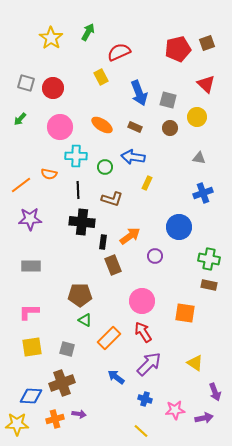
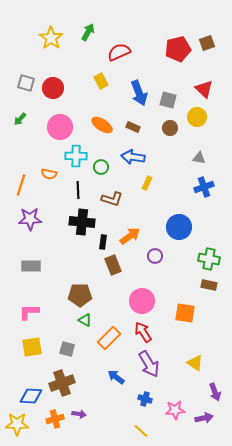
yellow rectangle at (101, 77): moved 4 px down
red triangle at (206, 84): moved 2 px left, 5 px down
brown rectangle at (135, 127): moved 2 px left
green circle at (105, 167): moved 4 px left
orange line at (21, 185): rotated 35 degrees counterclockwise
blue cross at (203, 193): moved 1 px right, 6 px up
purple arrow at (149, 364): rotated 104 degrees clockwise
